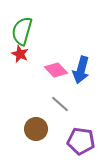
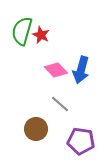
red star: moved 21 px right, 19 px up
